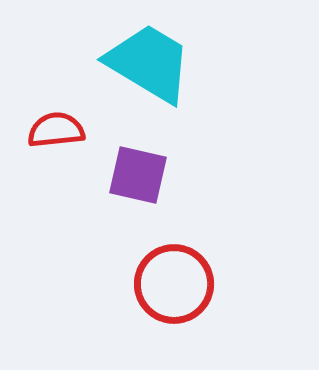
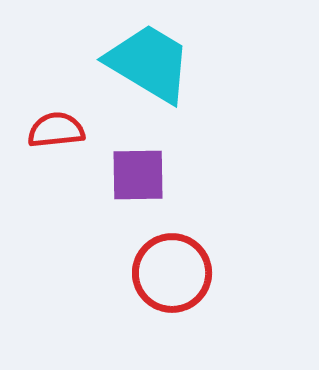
purple square: rotated 14 degrees counterclockwise
red circle: moved 2 px left, 11 px up
